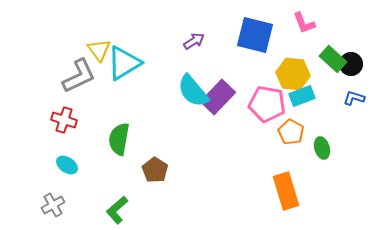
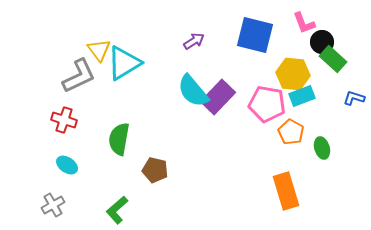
black circle: moved 29 px left, 22 px up
brown pentagon: rotated 20 degrees counterclockwise
